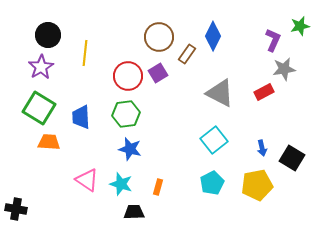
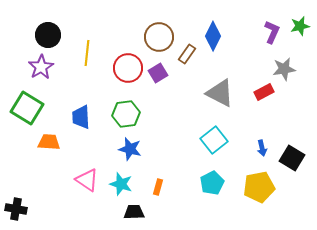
purple L-shape: moved 1 px left, 8 px up
yellow line: moved 2 px right
red circle: moved 8 px up
green square: moved 12 px left
yellow pentagon: moved 2 px right, 2 px down
